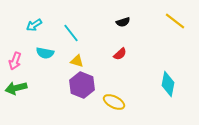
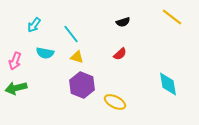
yellow line: moved 3 px left, 4 px up
cyan arrow: rotated 21 degrees counterclockwise
cyan line: moved 1 px down
yellow triangle: moved 4 px up
cyan diamond: rotated 20 degrees counterclockwise
yellow ellipse: moved 1 px right
